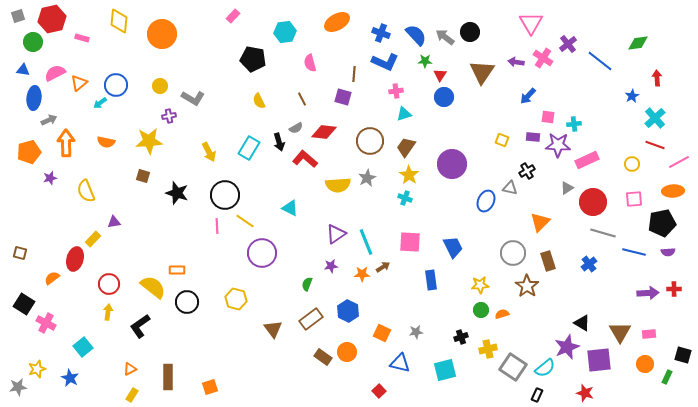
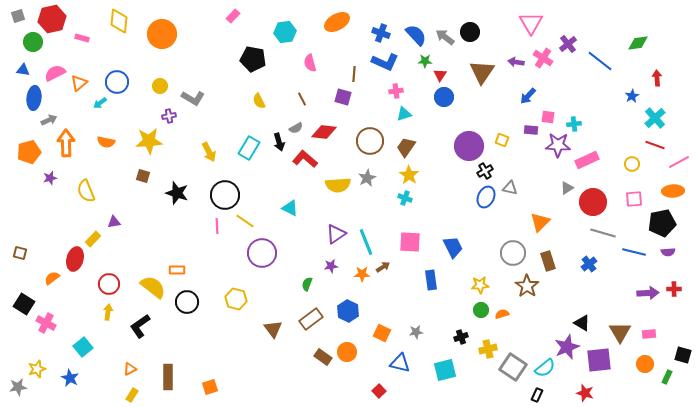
blue circle at (116, 85): moved 1 px right, 3 px up
purple rectangle at (533, 137): moved 2 px left, 7 px up
purple circle at (452, 164): moved 17 px right, 18 px up
black cross at (527, 171): moved 42 px left
blue ellipse at (486, 201): moved 4 px up
